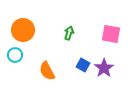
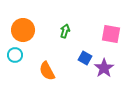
green arrow: moved 4 px left, 2 px up
blue square: moved 2 px right, 7 px up
